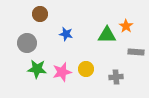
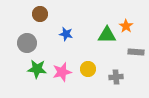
yellow circle: moved 2 px right
